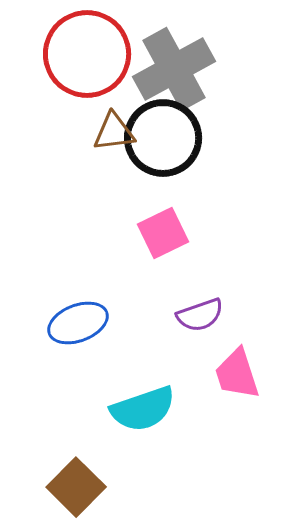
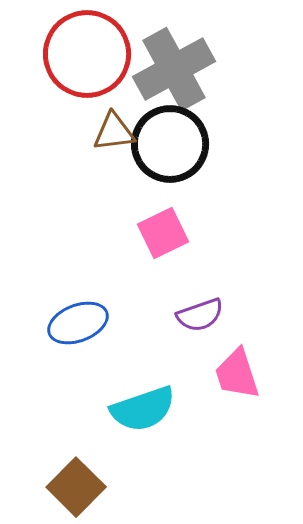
black circle: moved 7 px right, 6 px down
